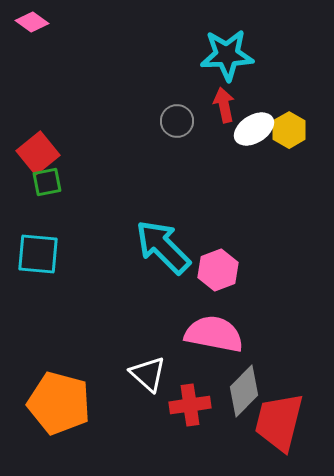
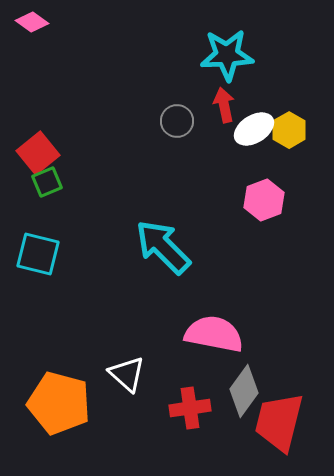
green square: rotated 12 degrees counterclockwise
cyan square: rotated 9 degrees clockwise
pink hexagon: moved 46 px right, 70 px up
white triangle: moved 21 px left
gray diamond: rotated 9 degrees counterclockwise
red cross: moved 3 px down
